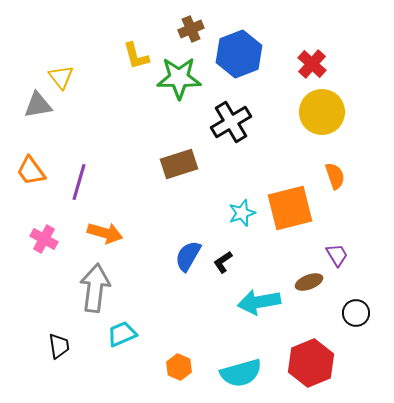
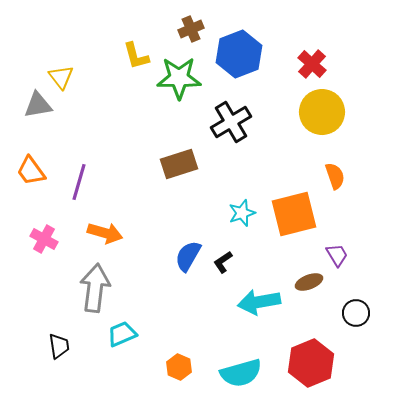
orange square: moved 4 px right, 6 px down
